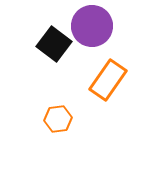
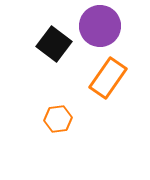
purple circle: moved 8 px right
orange rectangle: moved 2 px up
